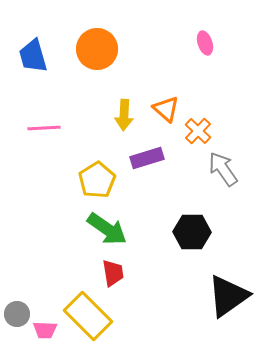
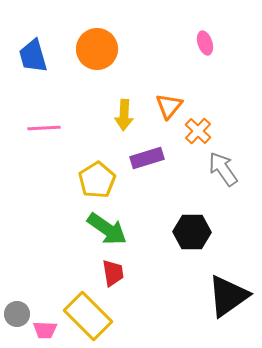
orange triangle: moved 3 px right, 3 px up; rotated 28 degrees clockwise
